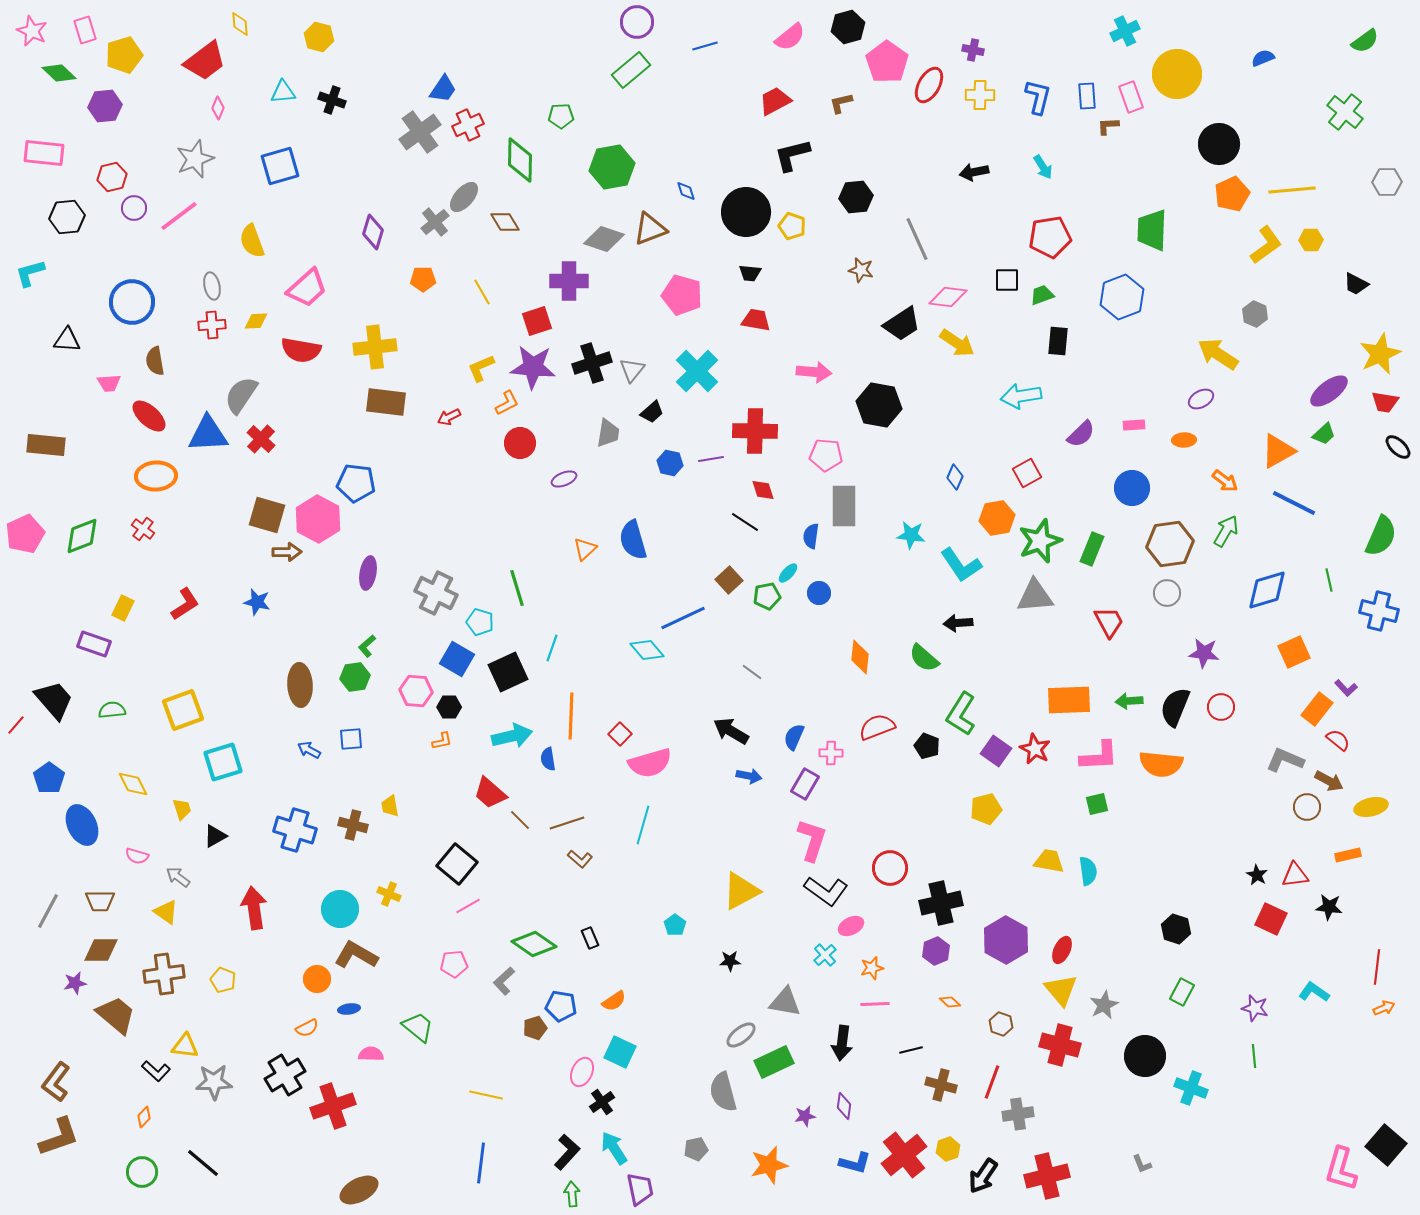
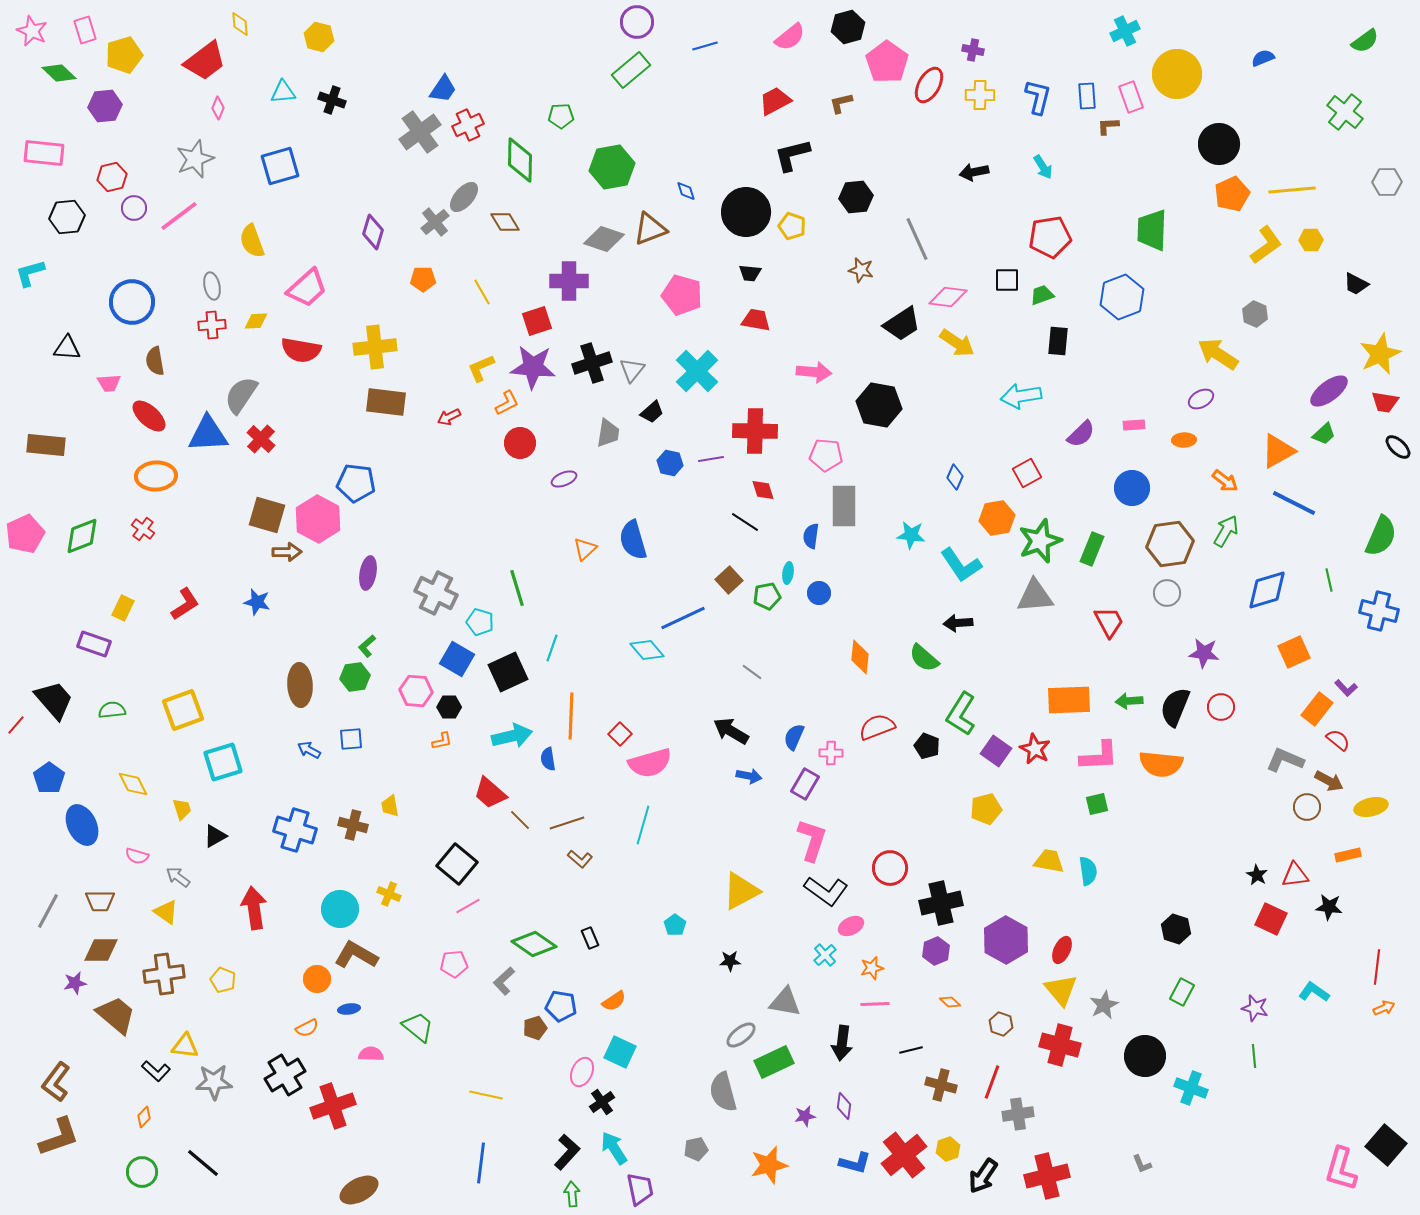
black triangle at (67, 340): moved 8 px down
cyan ellipse at (788, 573): rotated 35 degrees counterclockwise
